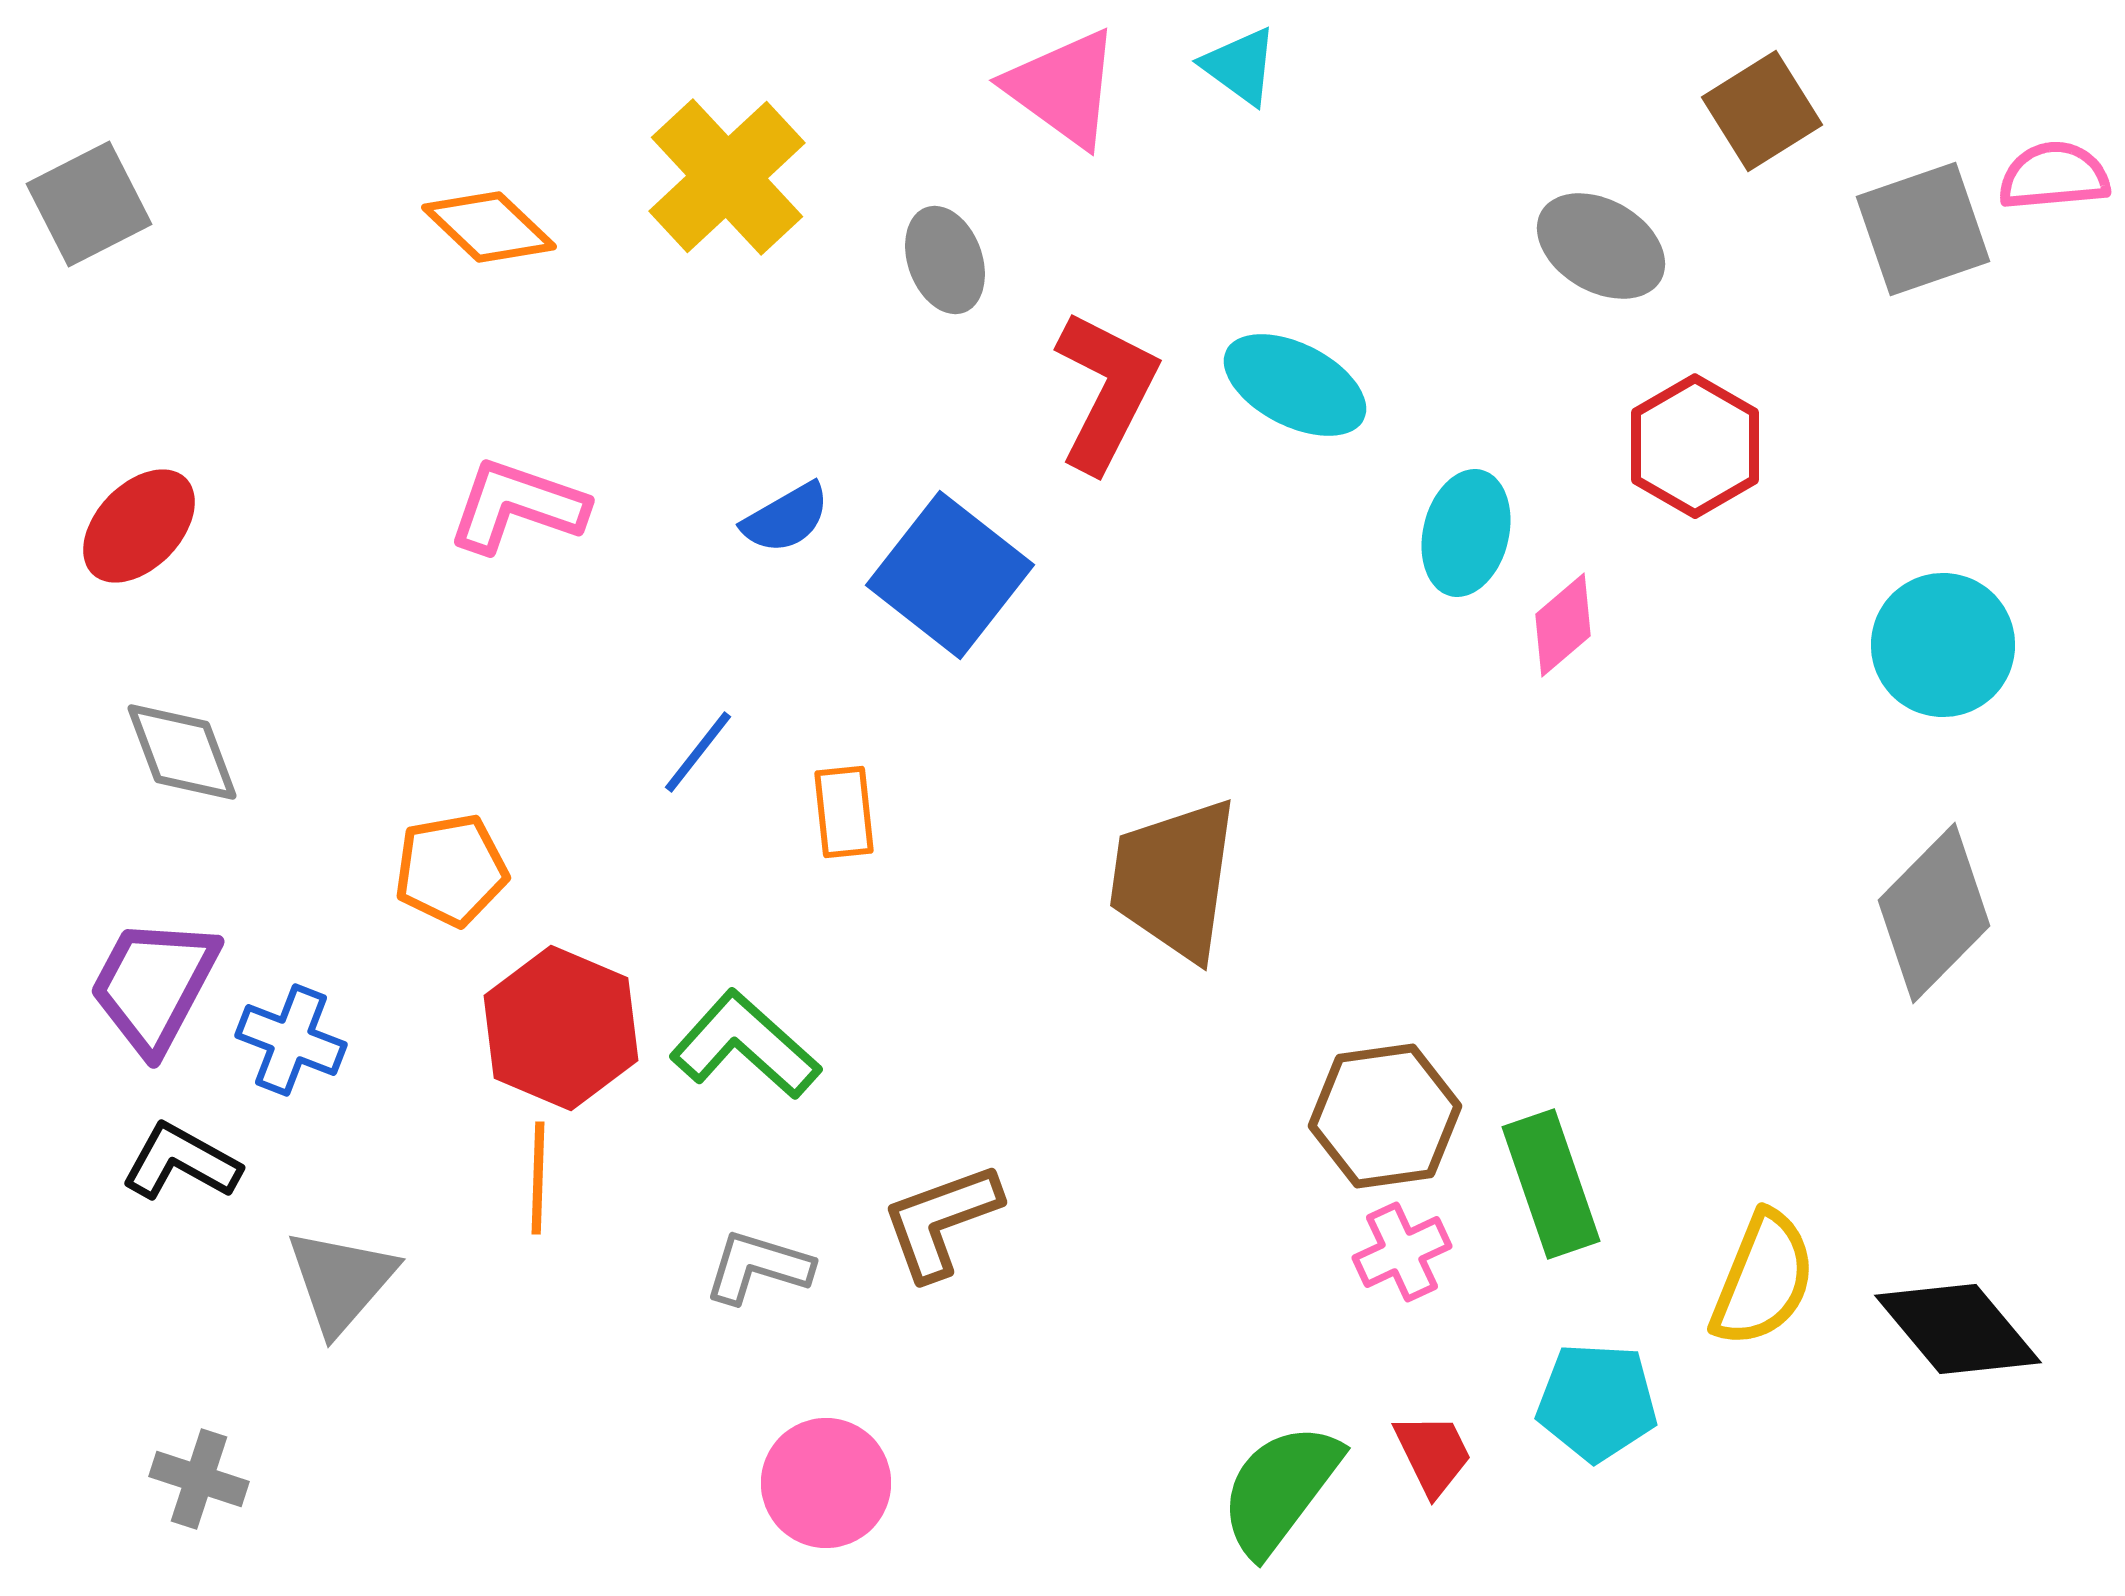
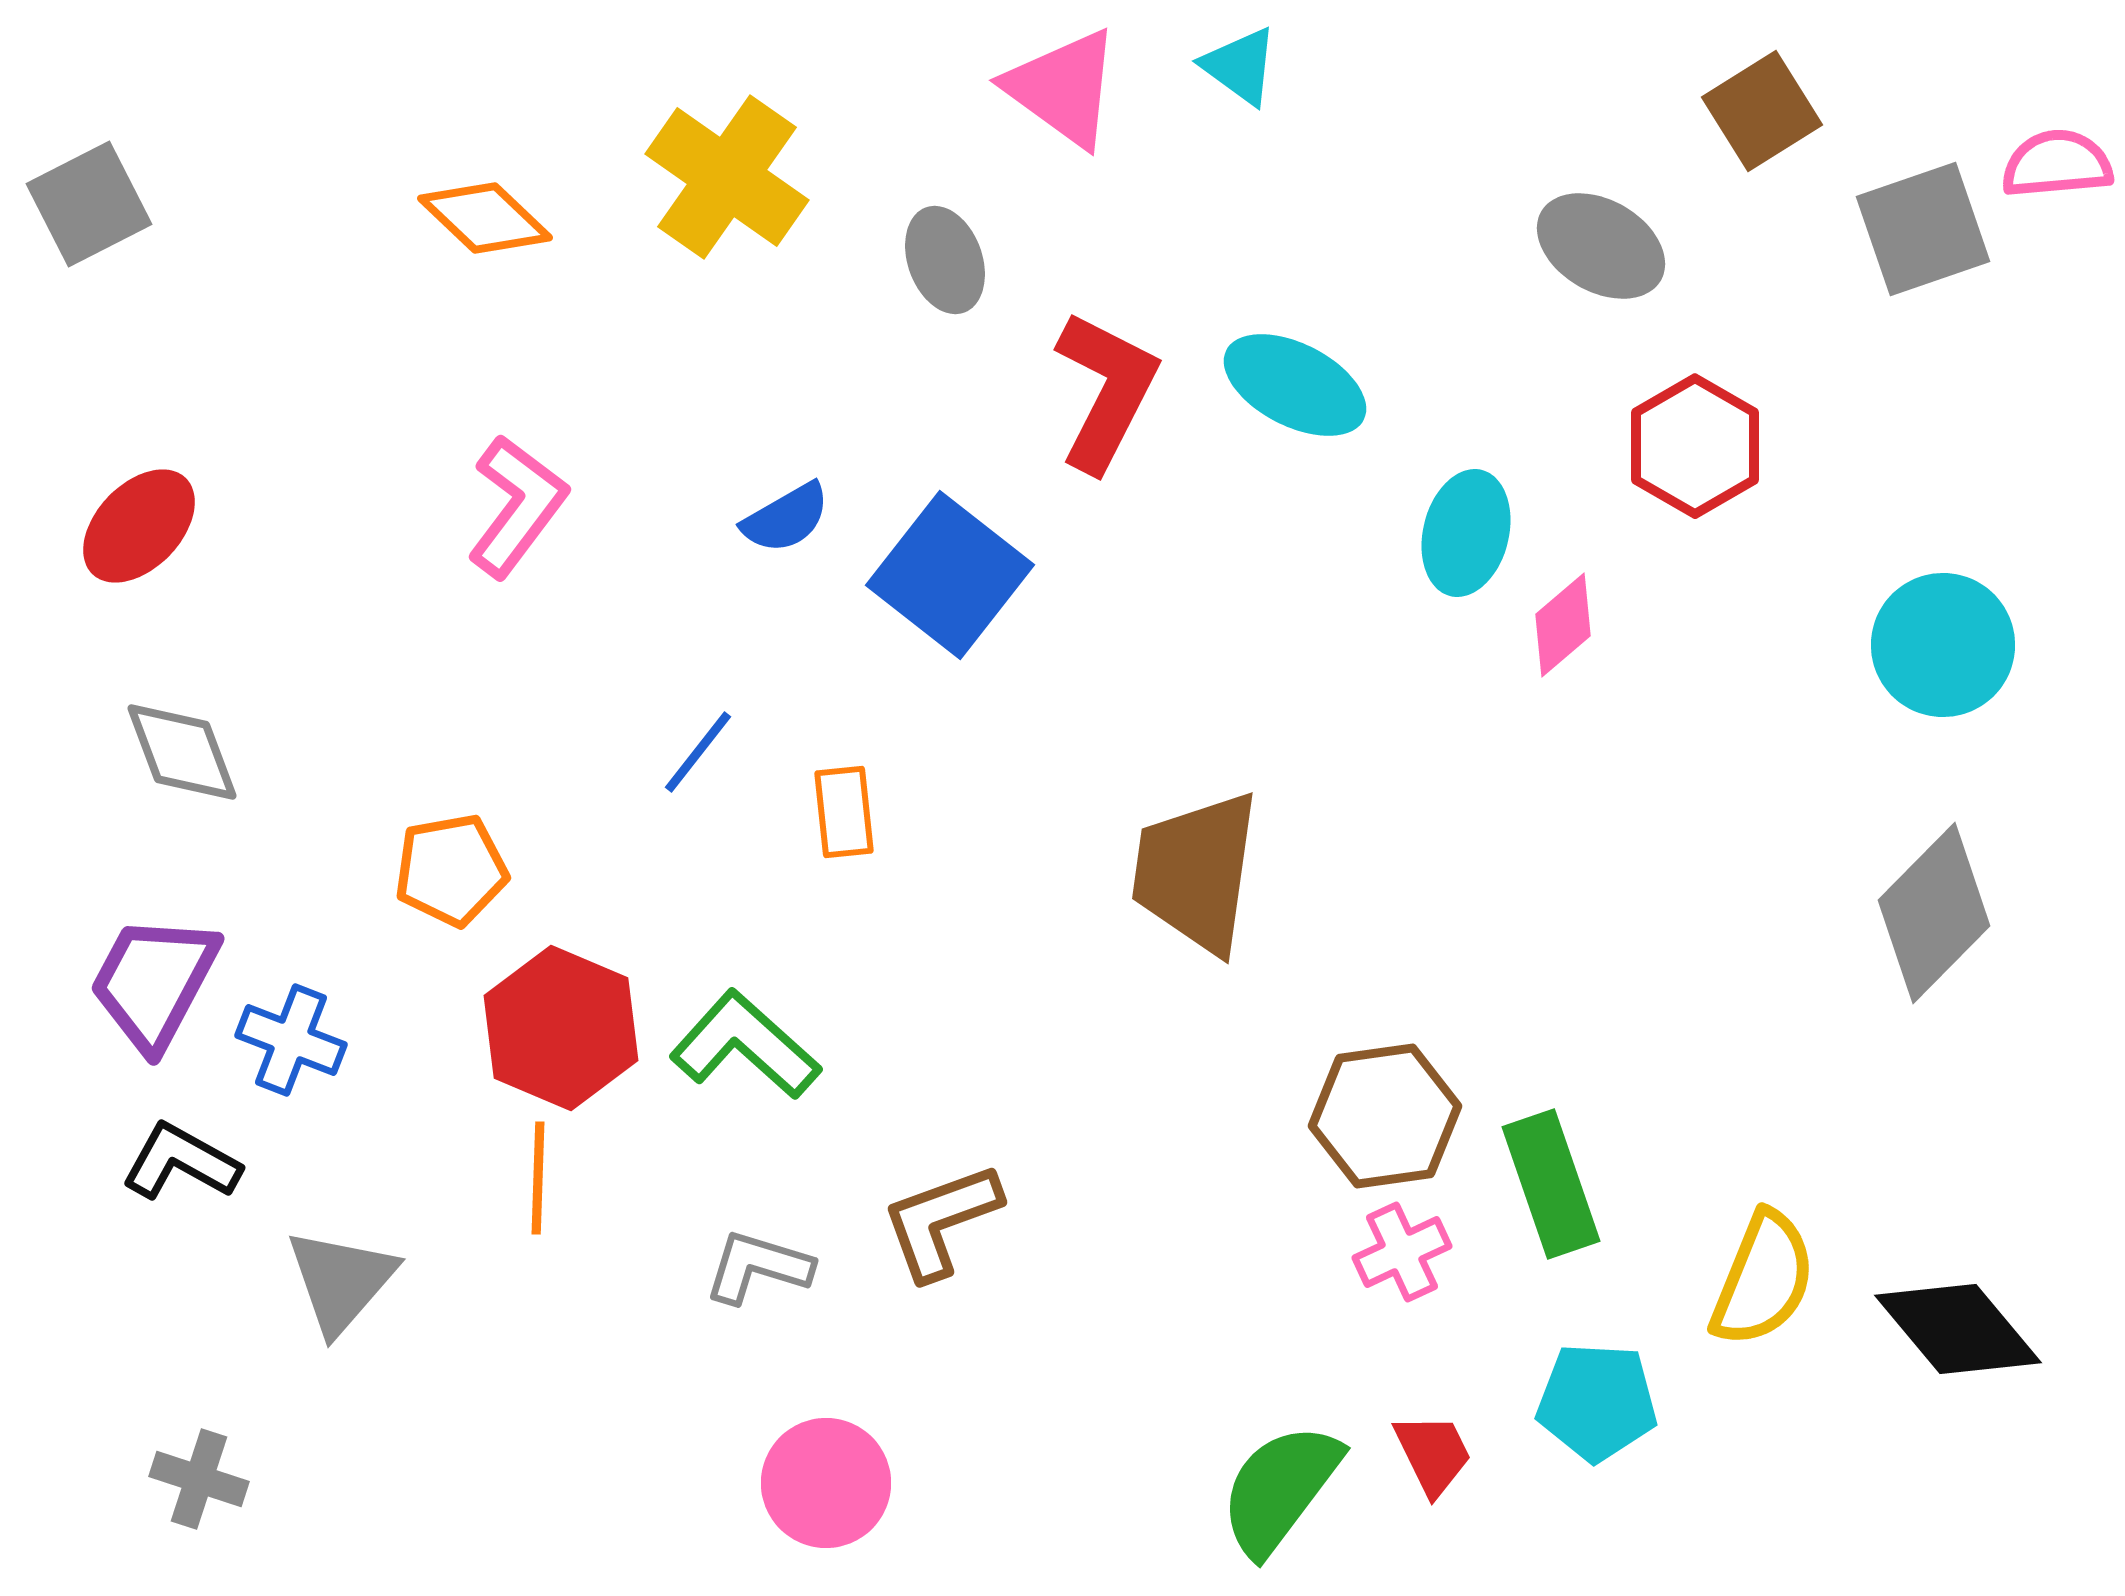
pink semicircle at (2054, 176): moved 3 px right, 12 px up
yellow cross at (727, 177): rotated 12 degrees counterclockwise
orange diamond at (489, 227): moved 4 px left, 9 px up
pink L-shape at (517, 506): rotated 108 degrees clockwise
brown trapezoid at (1174, 879): moved 22 px right, 7 px up
purple trapezoid at (154, 985): moved 3 px up
